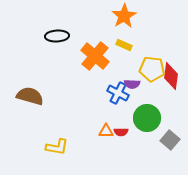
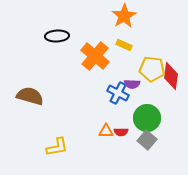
gray square: moved 23 px left
yellow L-shape: rotated 20 degrees counterclockwise
